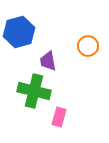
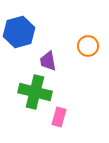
green cross: moved 1 px right, 1 px down
